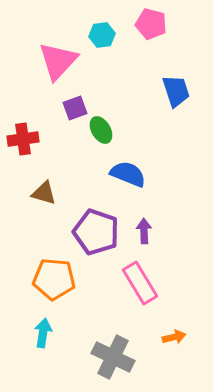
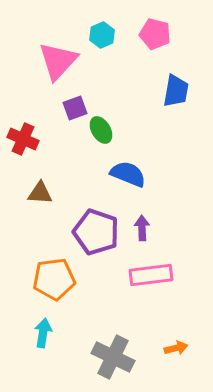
pink pentagon: moved 4 px right, 10 px down
cyan hexagon: rotated 15 degrees counterclockwise
blue trapezoid: rotated 28 degrees clockwise
red cross: rotated 32 degrees clockwise
brown triangle: moved 4 px left; rotated 12 degrees counterclockwise
purple arrow: moved 2 px left, 3 px up
orange pentagon: rotated 12 degrees counterclockwise
pink rectangle: moved 11 px right, 8 px up; rotated 66 degrees counterclockwise
orange arrow: moved 2 px right, 11 px down
